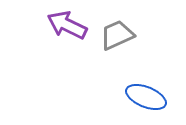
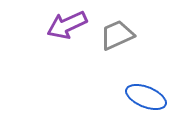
purple arrow: rotated 51 degrees counterclockwise
